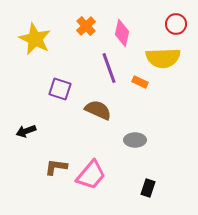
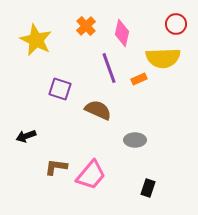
yellow star: moved 1 px right, 1 px down
orange rectangle: moved 1 px left, 3 px up; rotated 49 degrees counterclockwise
black arrow: moved 5 px down
